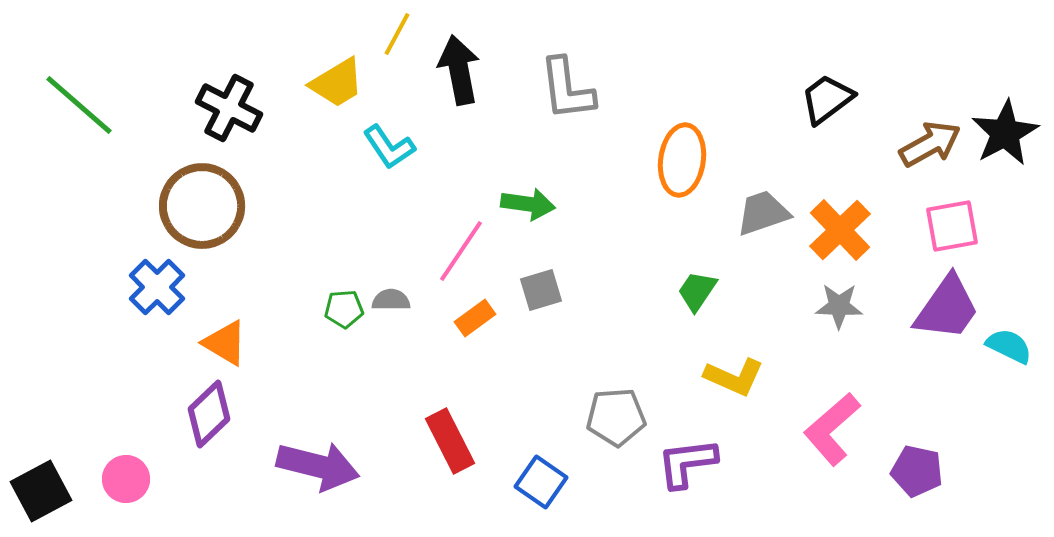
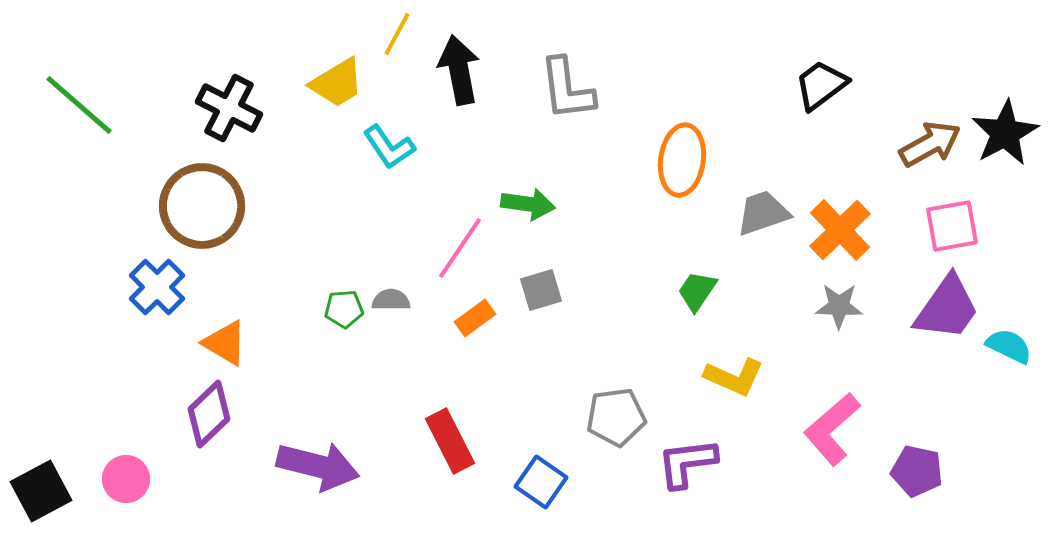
black trapezoid: moved 6 px left, 14 px up
pink line: moved 1 px left, 3 px up
gray pentagon: rotated 4 degrees counterclockwise
